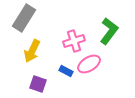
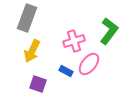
gray rectangle: moved 3 px right; rotated 12 degrees counterclockwise
pink ellipse: rotated 20 degrees counterclockwise
